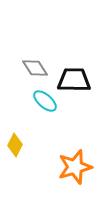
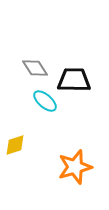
yellow diamond: rotated 45 degrees clockwise
